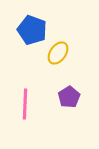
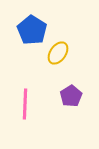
blue pentagon: rotated 12 degrees clockwise
purple pentagon: moved 2 px right, 1 px up
